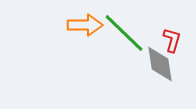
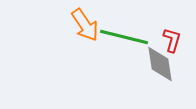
orange arrow: rotated 56 degrees clockwise
green line: moved 4 px down; rotated 30 degrees counterclockwise
